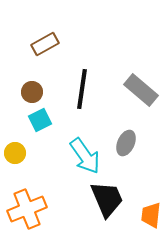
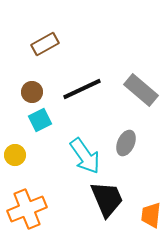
black line: rotated 57 degrees clockwise
yellow circle: moved 2 px down
